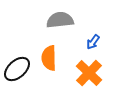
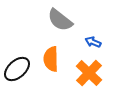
gray semicircle: rotated 136 degrees counterclockwise
blue arrow: rotated 77 degrees clockwise
orange semicircle: moved 2 px right, 1 px down
